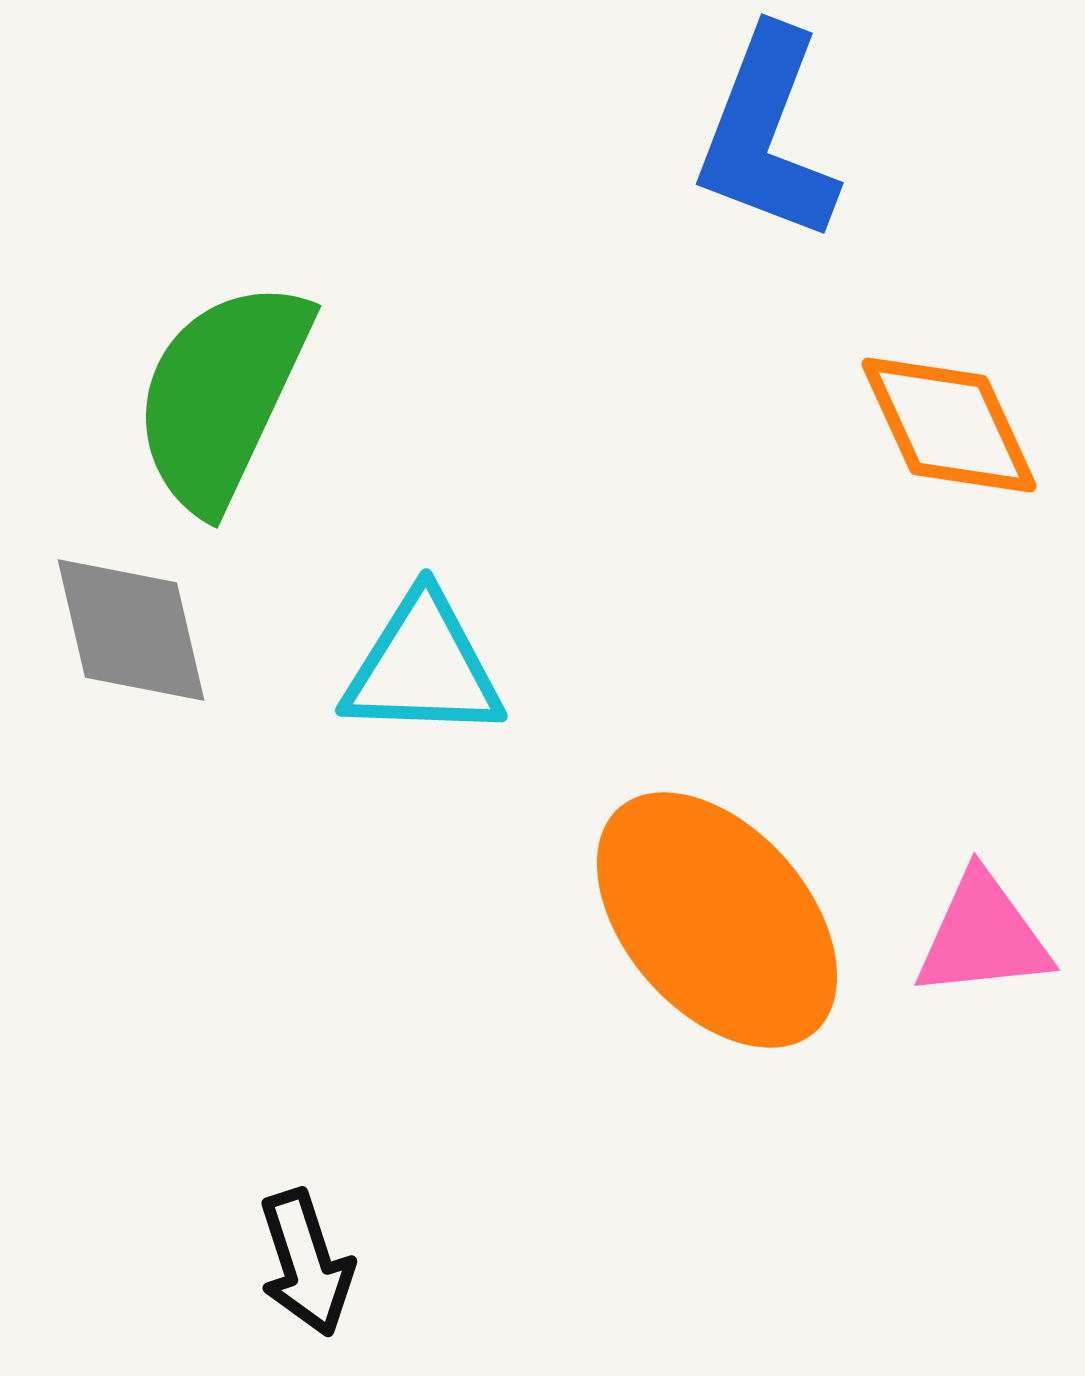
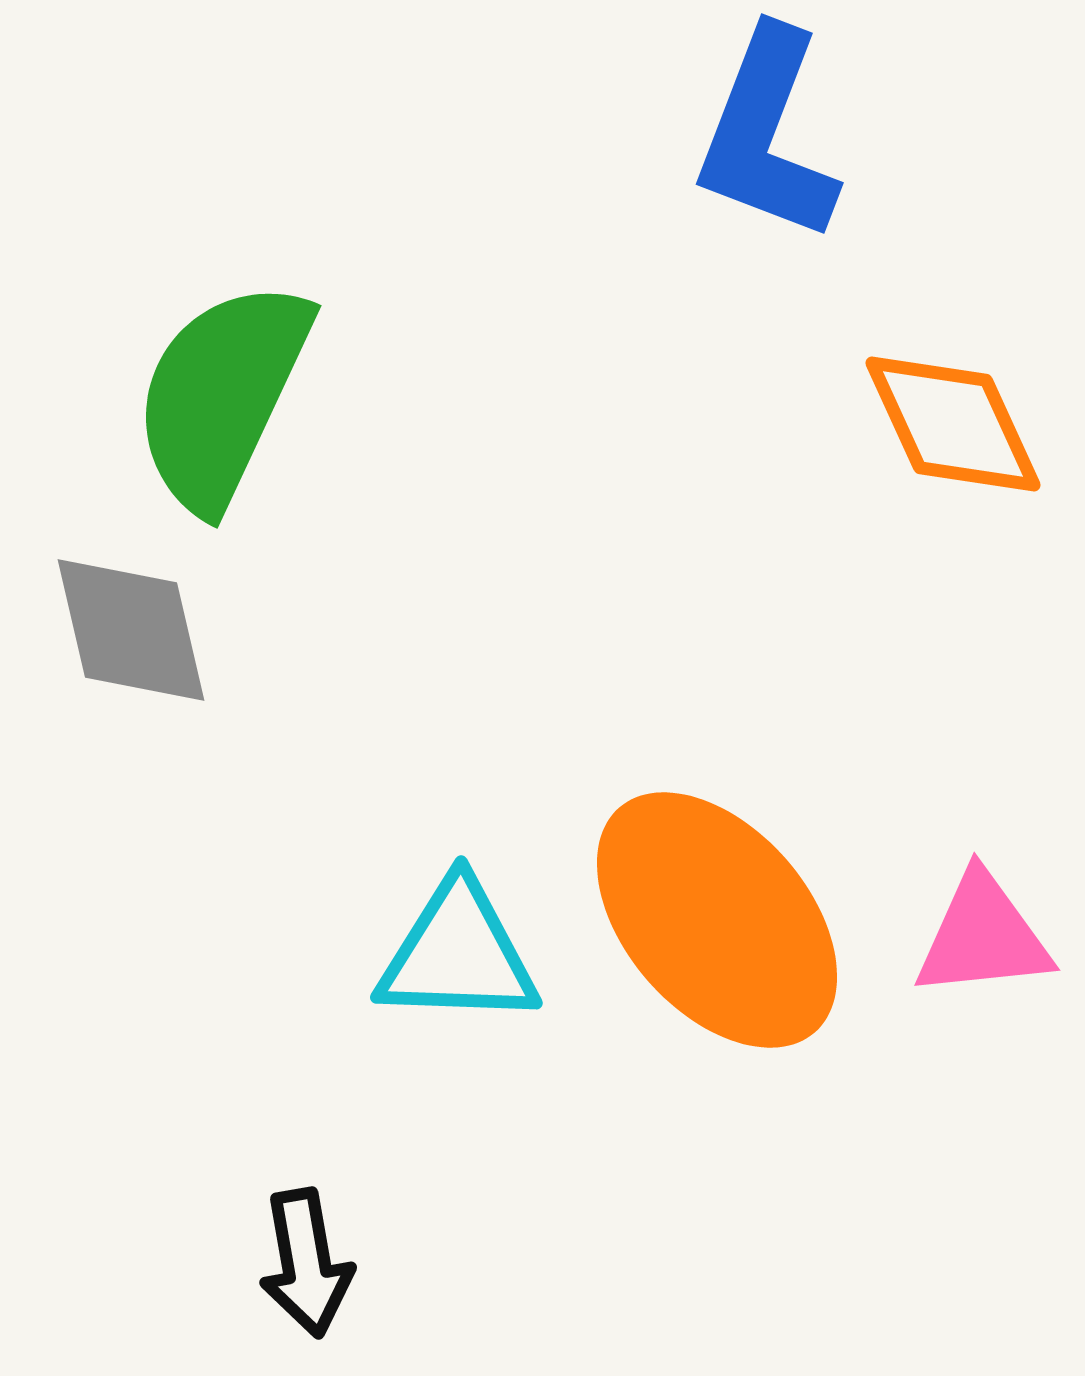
orange diamond: moved 4 px right, 1 px up
cyan triangle: moved 35 px right, 287 px down
black arrow: rotated 8 degrees clockwise
